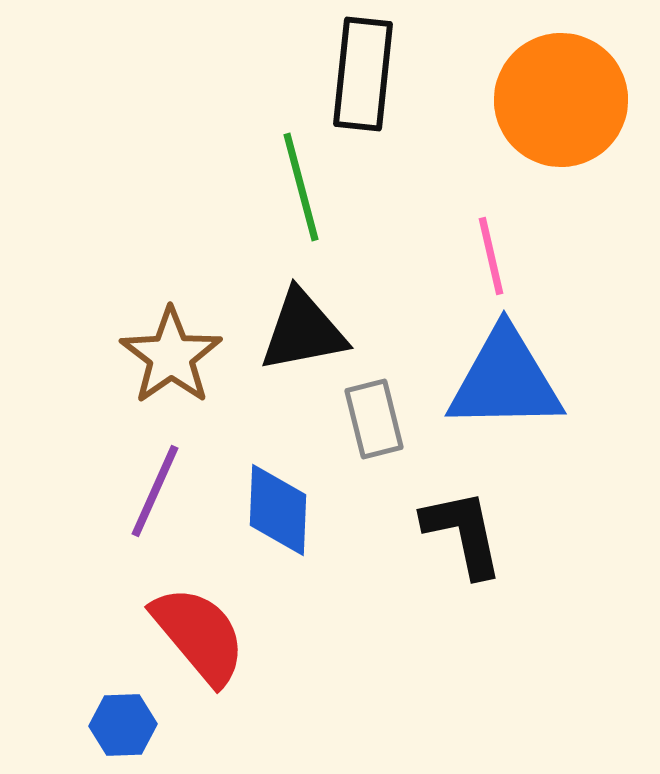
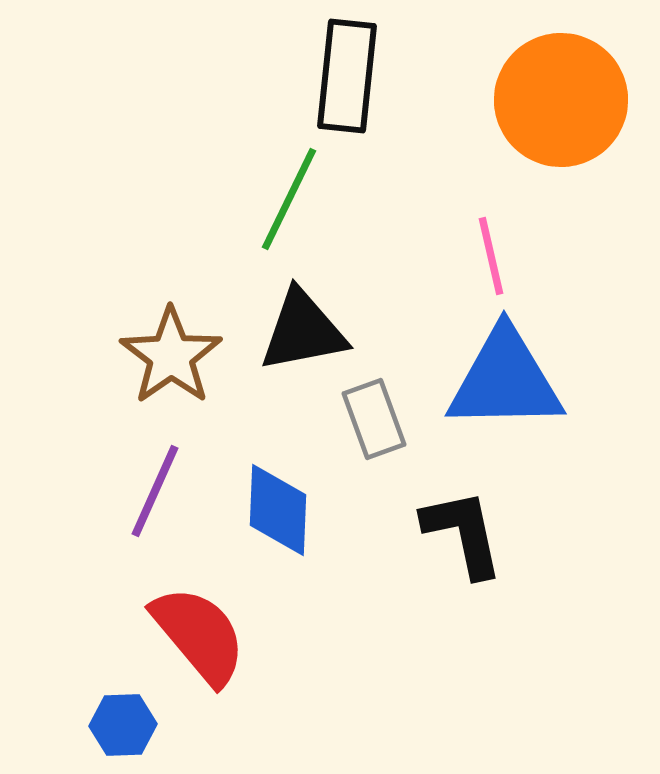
black rectangle: moved 16 px left, 2 px down
green line: moved 12 px left, 12 px down; rotated 41 degrees clockwise
gray rectangle: rotated 6 degrees counterclockwise
